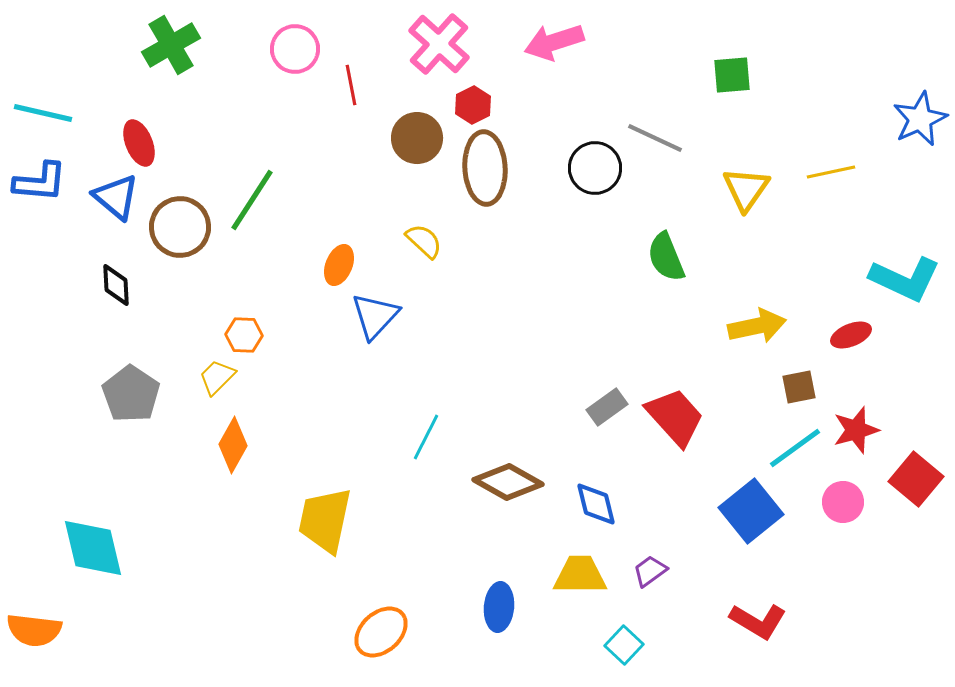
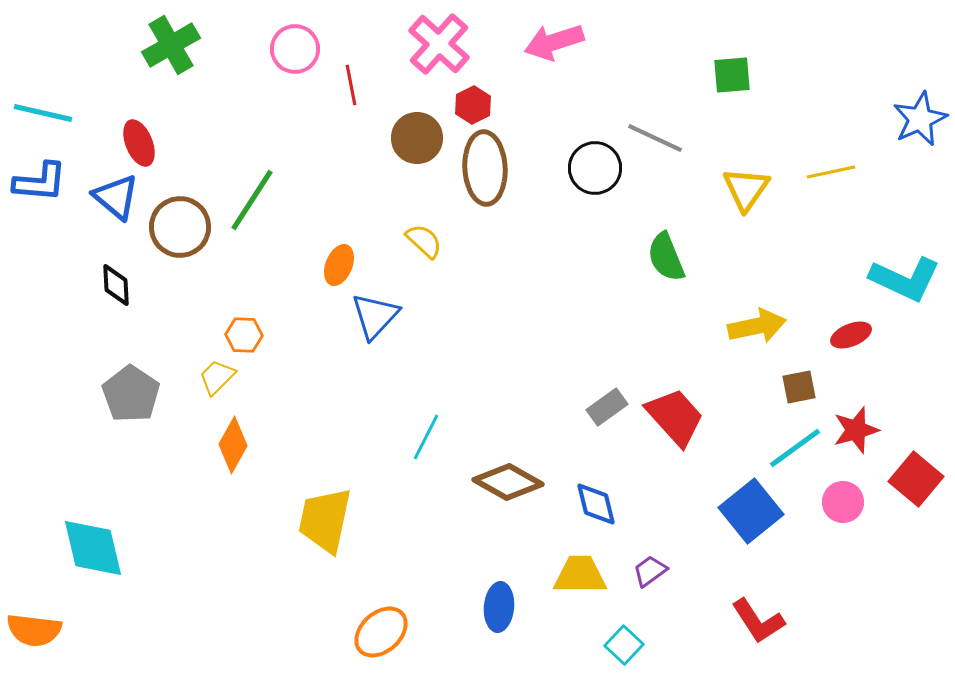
red L-shape at (758, 621): rotated 26 degrees clockwise
